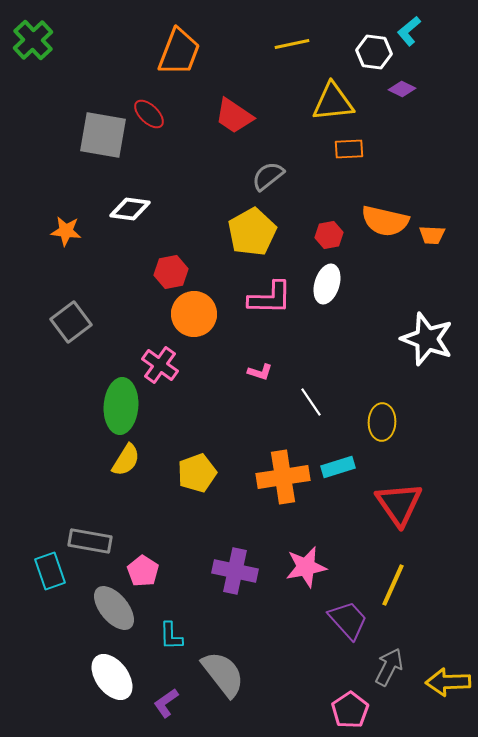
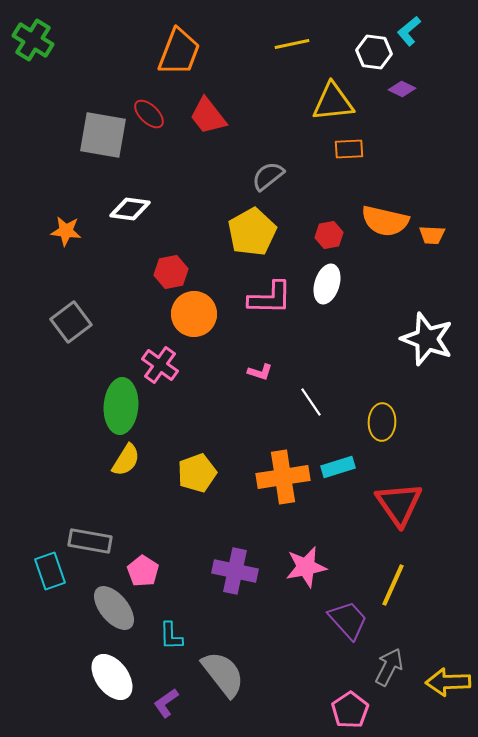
green cross at (33, 40): rotated 15 degrees counterclockwise
red trapezoid at (234, 116): moved 26 px left; rotated 18 degrees clockwise
